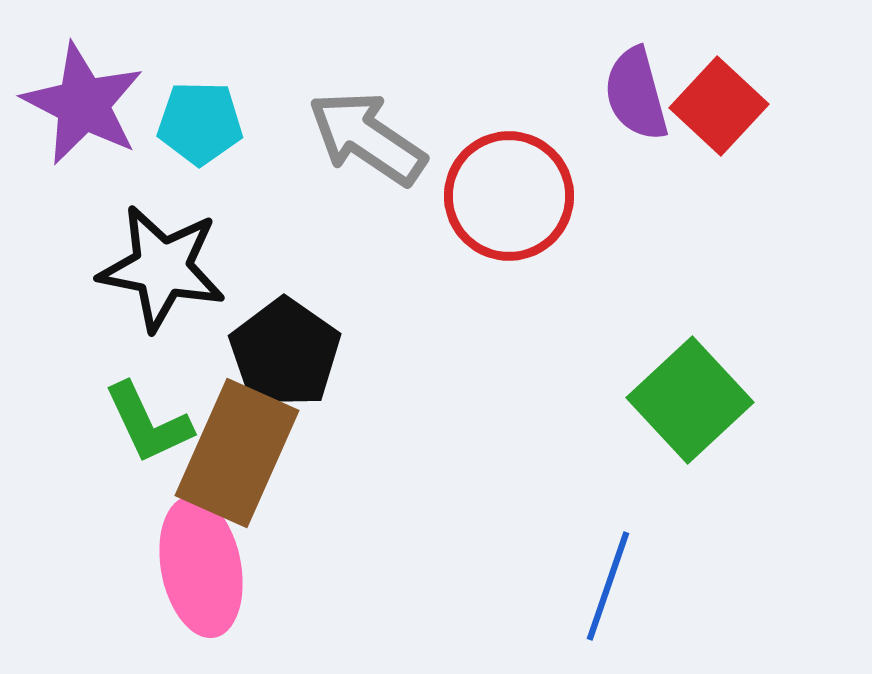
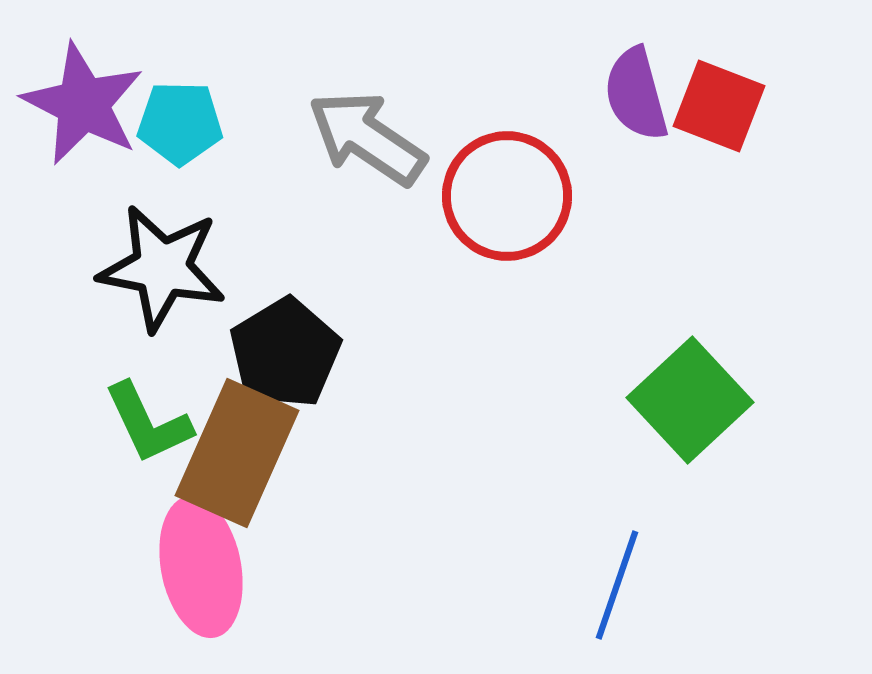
red square: rotated 22 degrees counterclockwise
cyan pentagon: moved 20 px left
red circle: moved 2 px left
black pentagon: rotated 6 degrees clockwise
blue line: moved 9 px right, 1 px up
